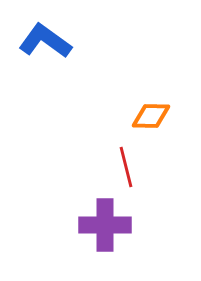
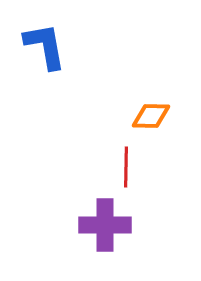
blue L-shape: moved 5 px down; rotated 44 degrees clockwise
red line: rotated 15 degrees clockwise
